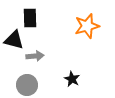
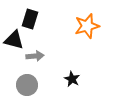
black rectangle: moved 1 px down; rotated 18 degrees clockwise
